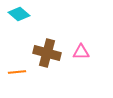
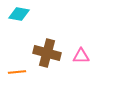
cyan diamond: rotated 30 degrees counterclockwise
pink triangle: moved 4 px down
